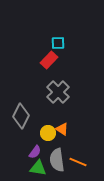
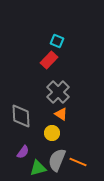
cyan square: moved 1 px left, 2 px up; rotated 24 degrees clockwise
gray diamond: rotated 30 degrees counterclockwise
orange triangle: moved 1 px left, 15 px up
yellow circle: moved 4 px right
purple semicircle: moved 12 px left
gray semicircle: rotated 30 degrees clockwise
green triangle: rotated 24 degrees counterclockwise
